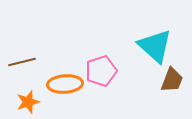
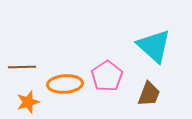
cyan triangle: moved 1 px left
brown line: moved 5 px down; rotated 12 degrees clockwise
pink pentagon: moved 6 px right, 5 px down; rotated 16 degrees counterclockwise
brown trapezoid: moved 23 px left, 14 px down
